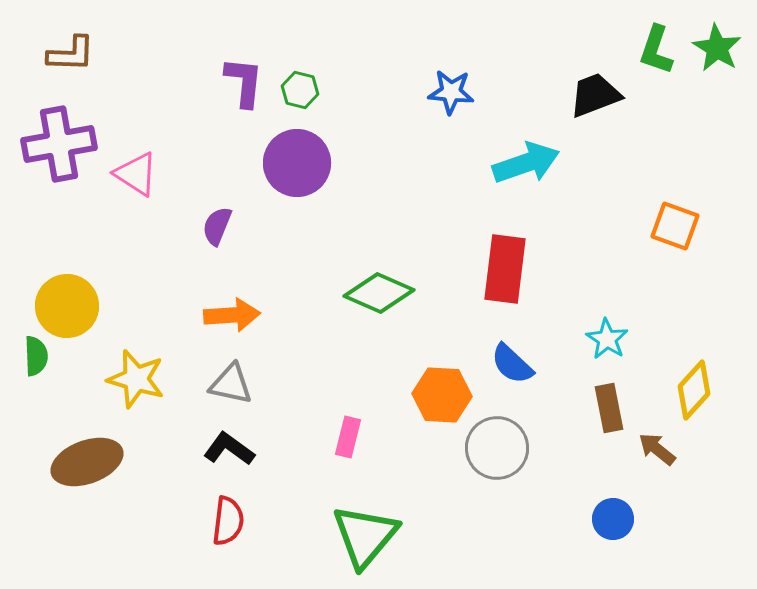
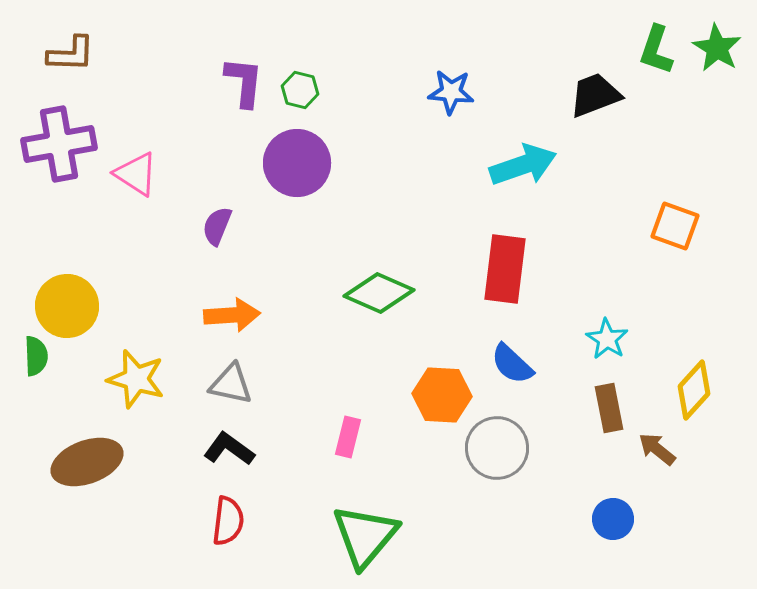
cyan arrow: moved 3 px left, 2 px down
